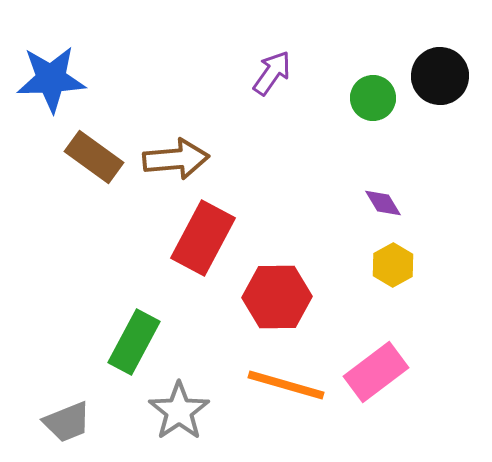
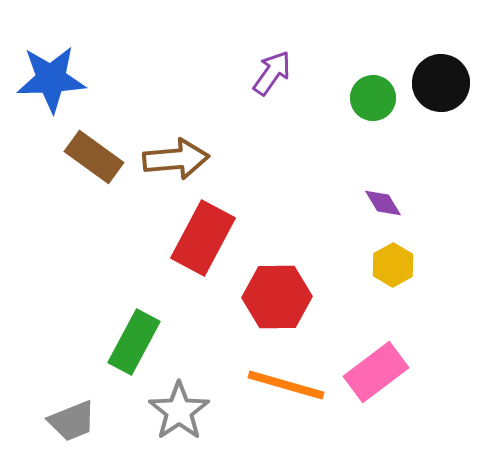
black circle: moved 1 px right, 7 px down
gray trapezoid: moved 5 px right, 1 px up
